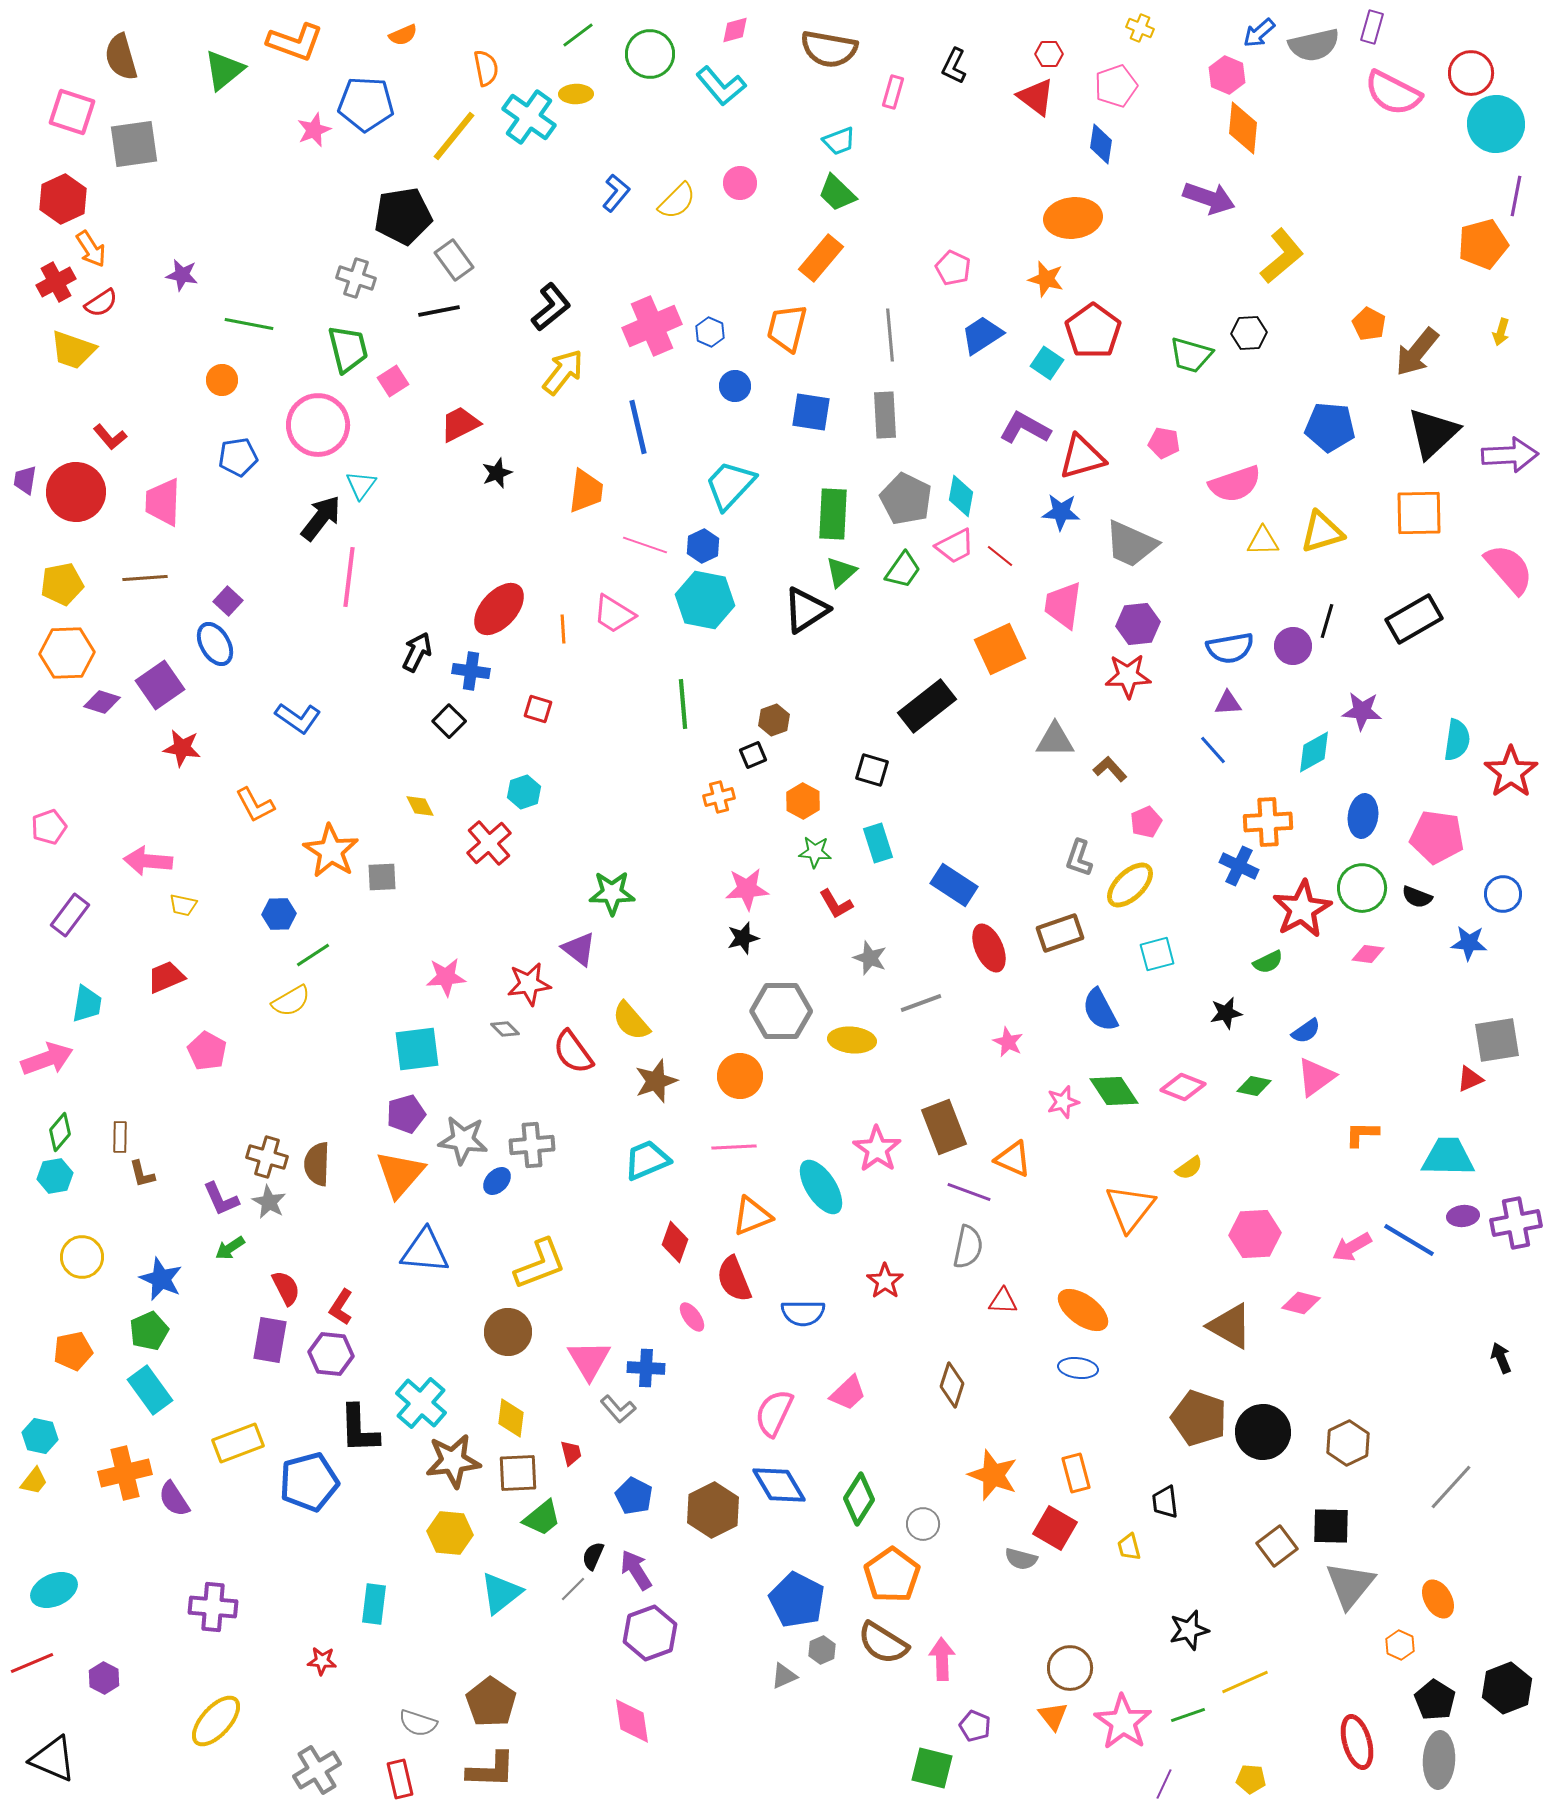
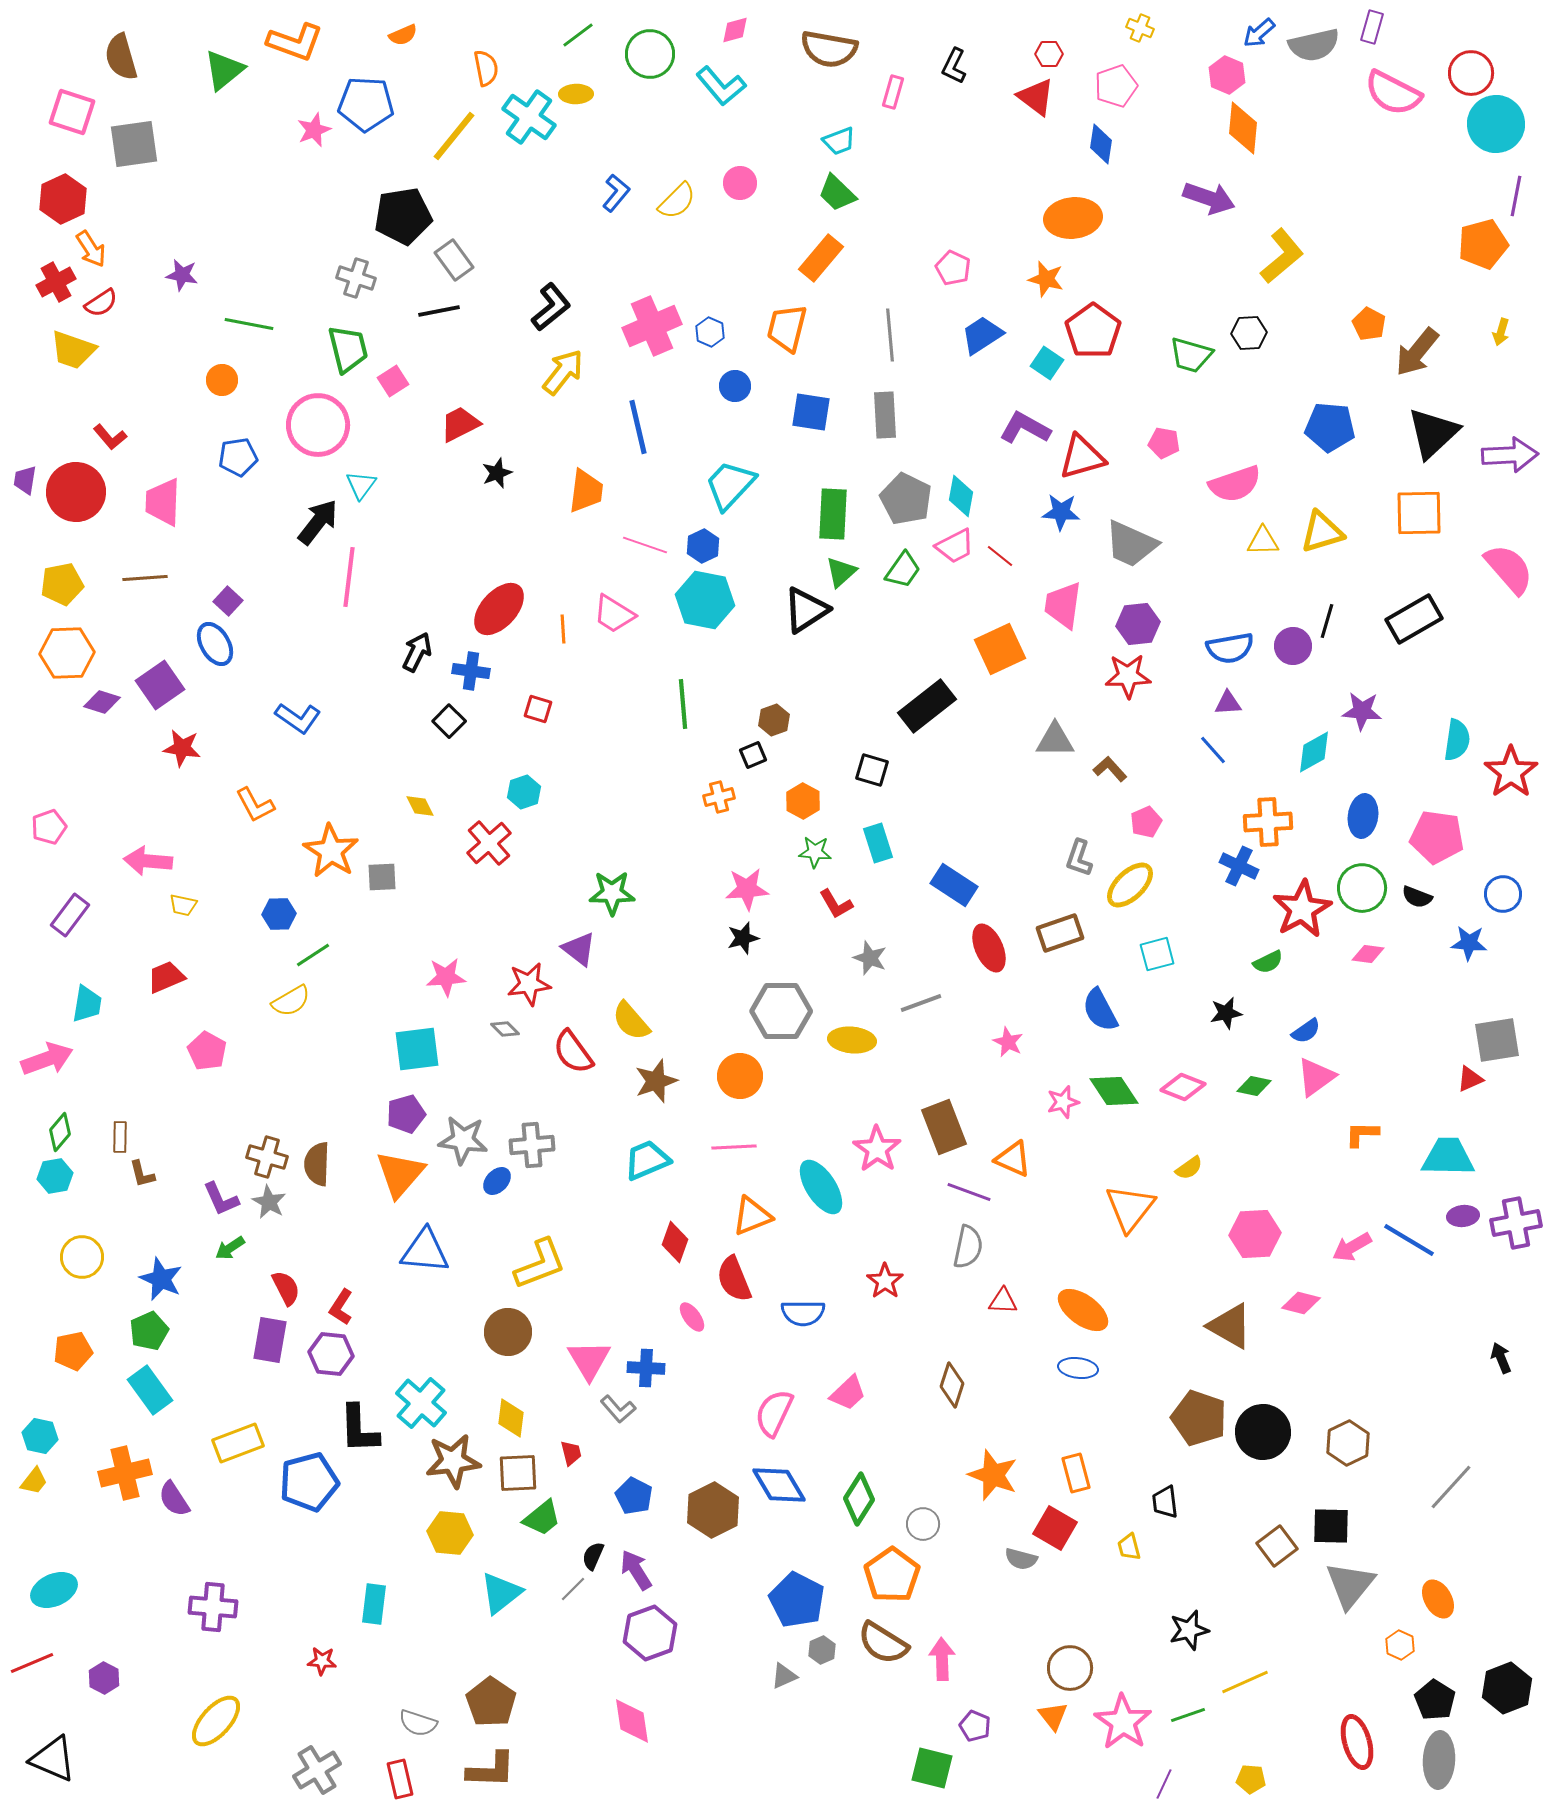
black arrow at (321, 518): moved 3 px left, 4 px down
